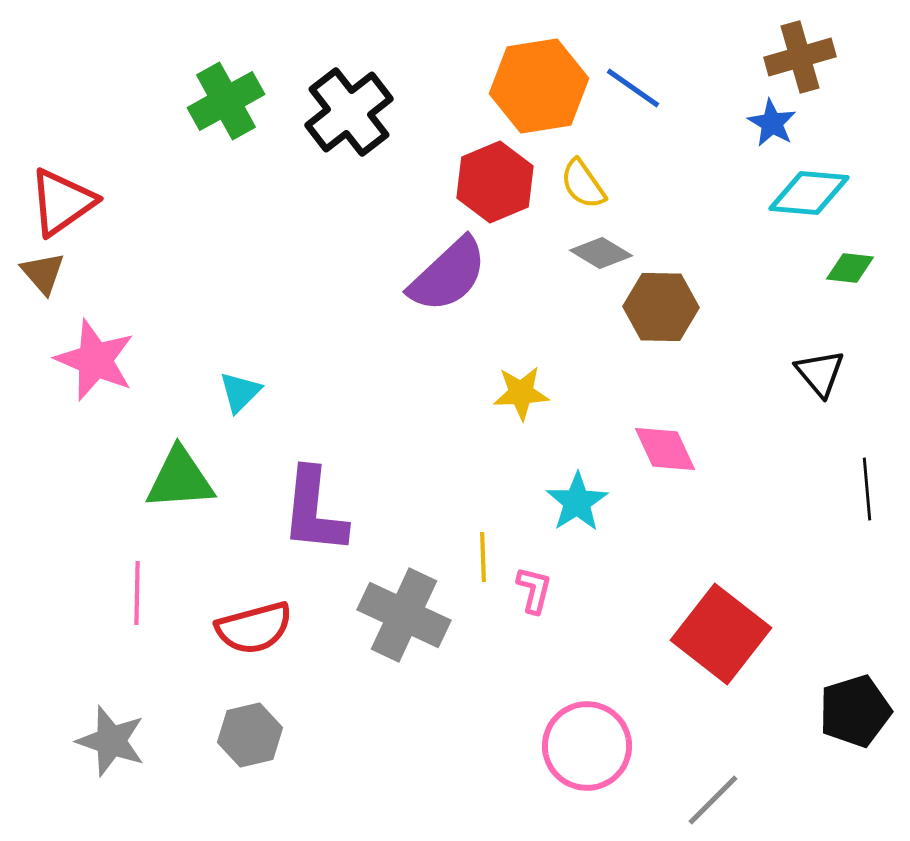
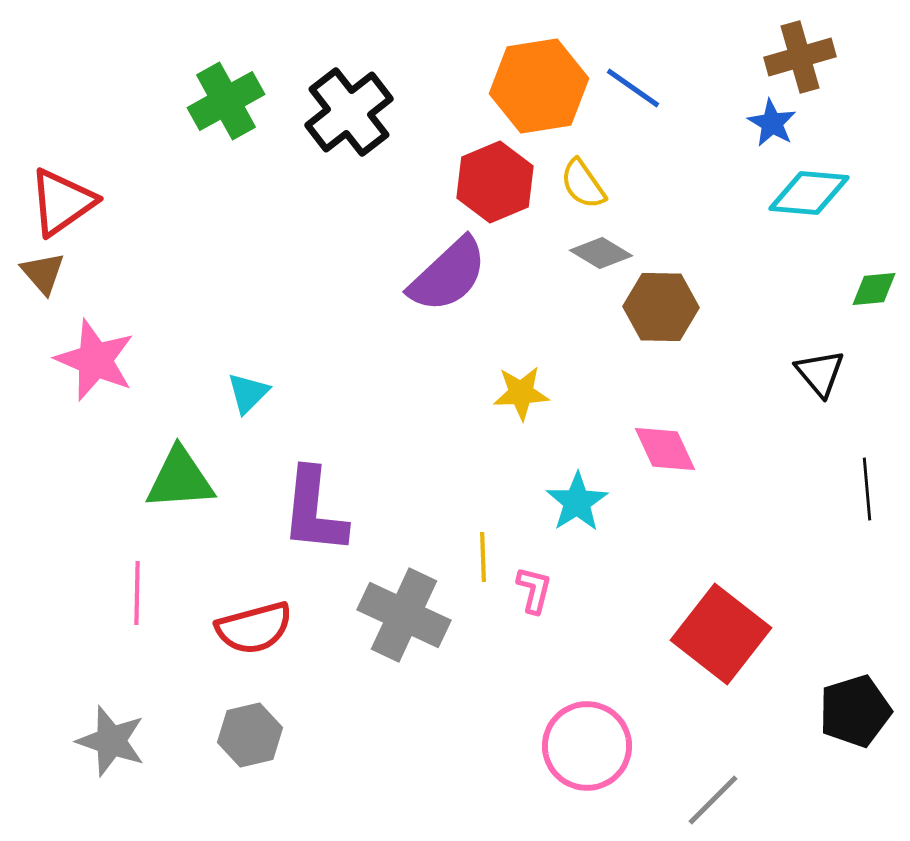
green diamond: moved 24 px right, 21 px down; rotated 12 degrees counterclockwise
cyan triangle: moved 8 px right, 1 px down
